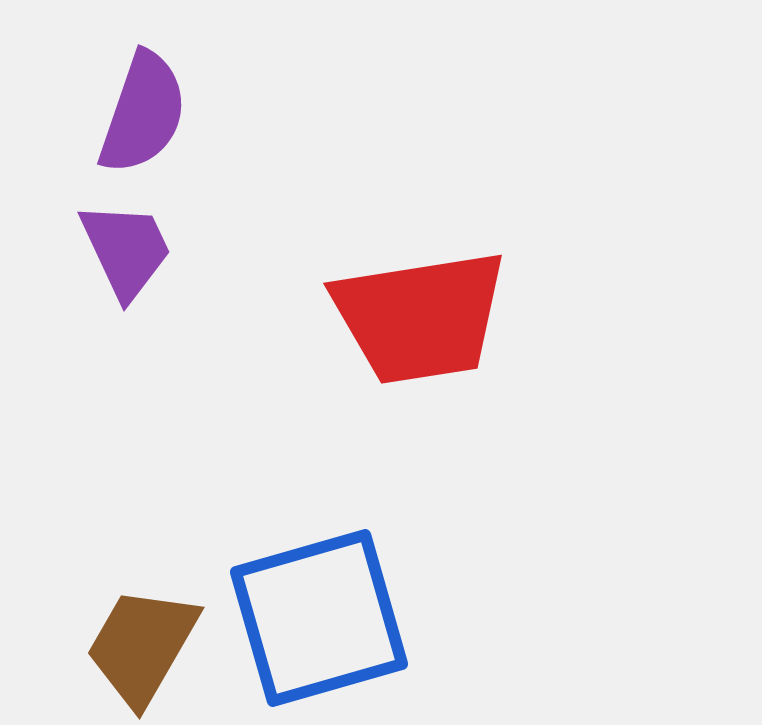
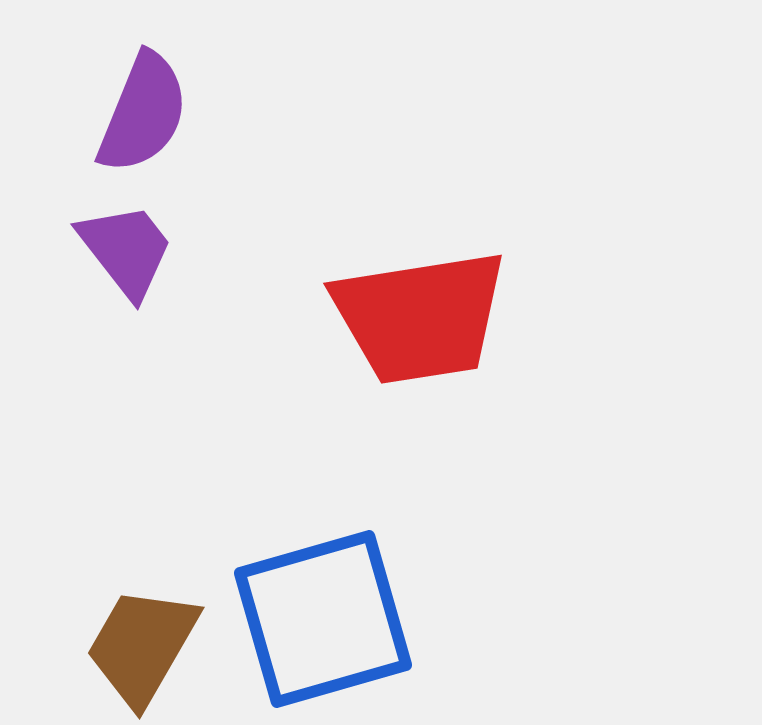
purple semicircle: rotated 3 degrees clockwise
purple trapezoid: rotated 13 degrees counterclockwise
blue square: moved 4 px right, 1 px down
